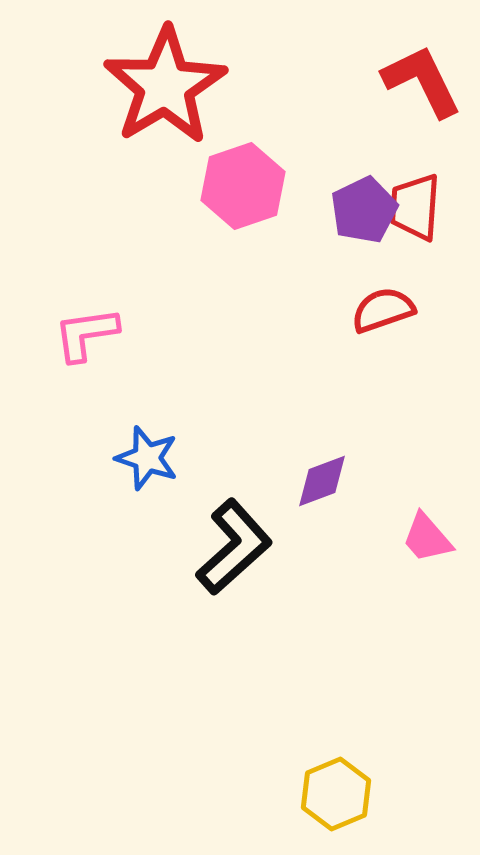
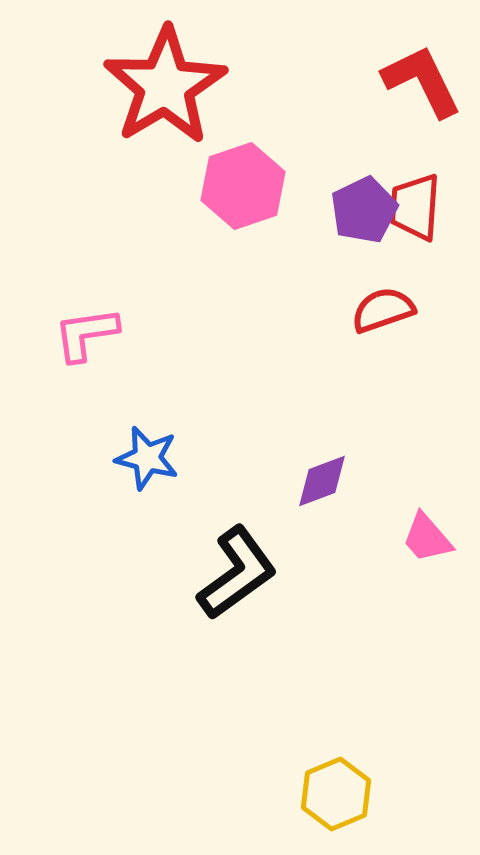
blue star: rotated 4 degrees counterclockwise
black L-shape: moved 3 px right, 26 px down; rotated 6 degrees clockwise
